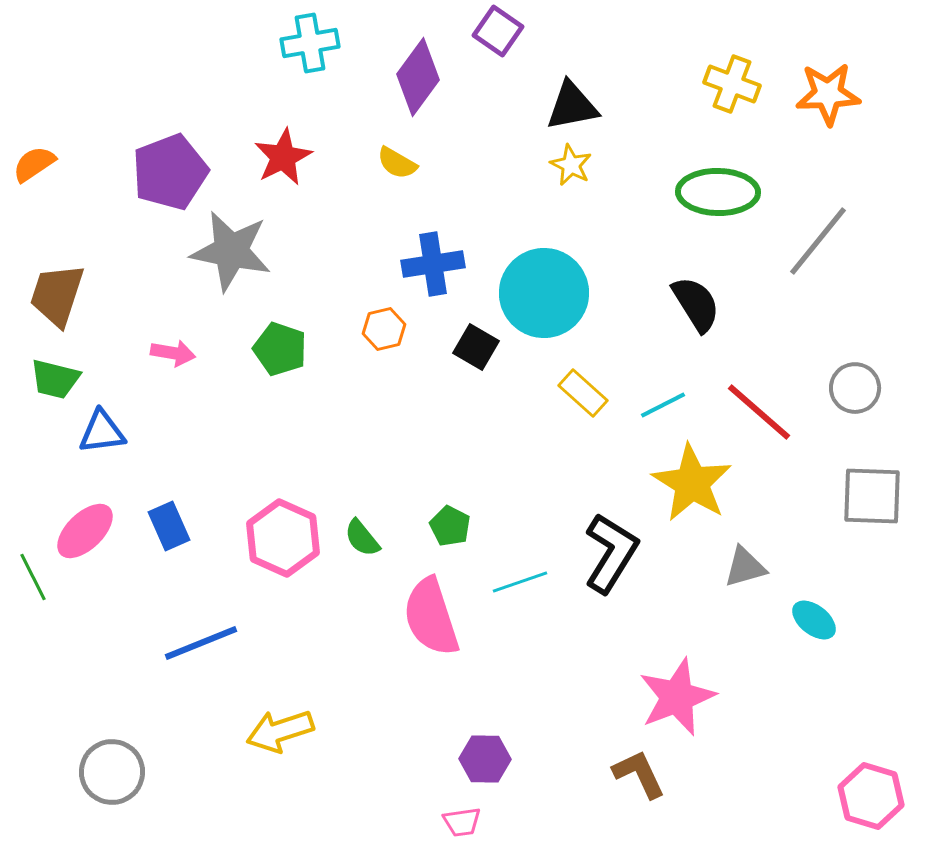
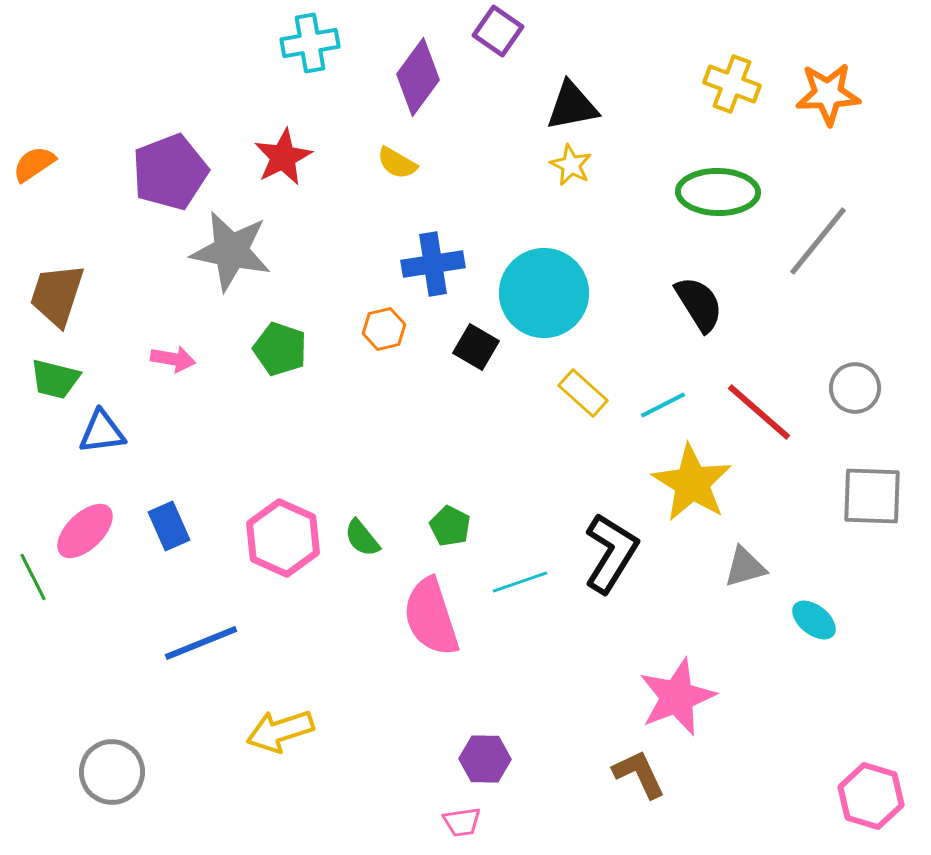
black semicircle at (696, 304): moved 3 px right
pink arrow at (173, 353): moved 6 px down
